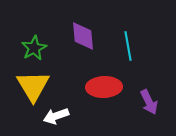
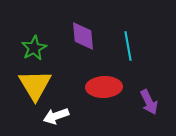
yellow triangle: moved 2 px right, 1 px up
